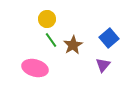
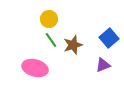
yellow circle: moved 2 px right
brown star: rotated 12 degrees clockwise
purple triangle: rotated 28 degrees clockwise
